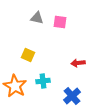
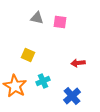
cyan cross: rotated 16 degrees counterclockwise
